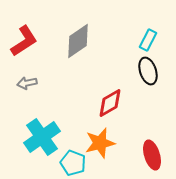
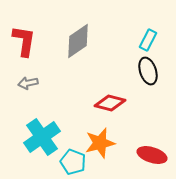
red L-shape: rotated 48 degrees counterclockwise
gray arrow: moved 1 px right
red diamond: rotated 44 degrees clockwise
red ellipse: rotated 56 degrees counterclockwise
cyan pentagon: moved 1 px up
